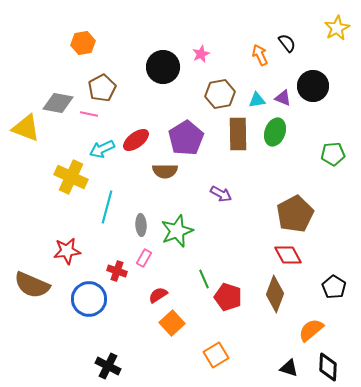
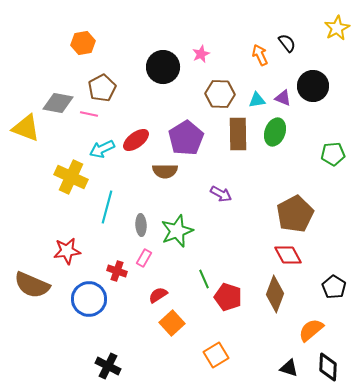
brown hexagon at (220, 94): rotated 12 degrees clockwise
